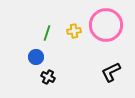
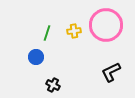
black cross: moved 5 px right, 8 px down
